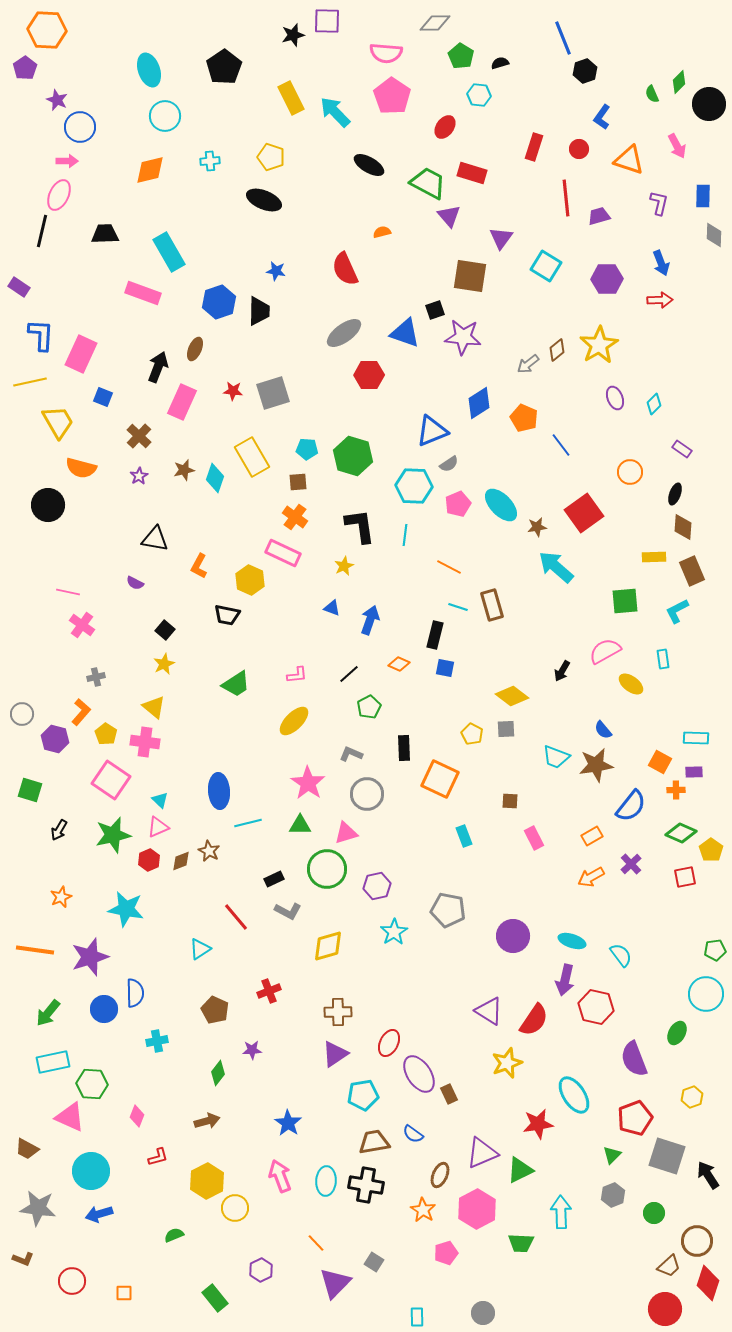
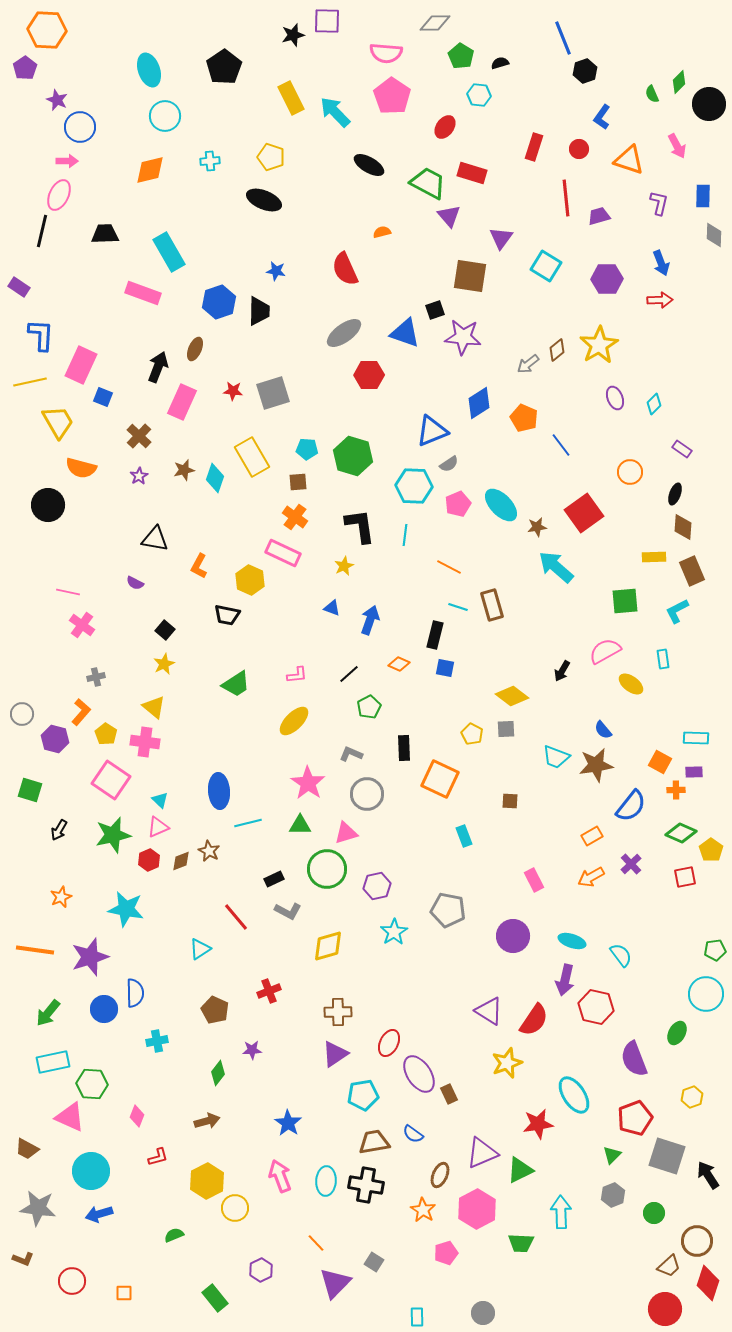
pink rectangle at (81, 354): moved 11 px down
pink rectangle at (534, 838): moved 42 px down
